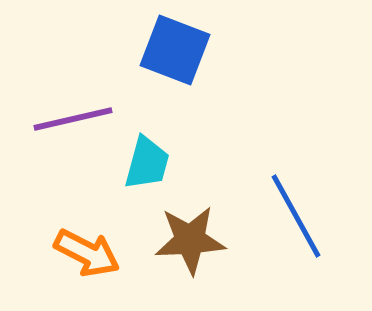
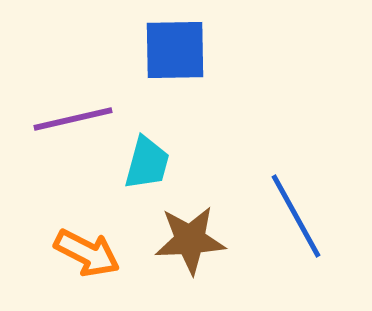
blue square: rotated 22 degrees counterclockwise
